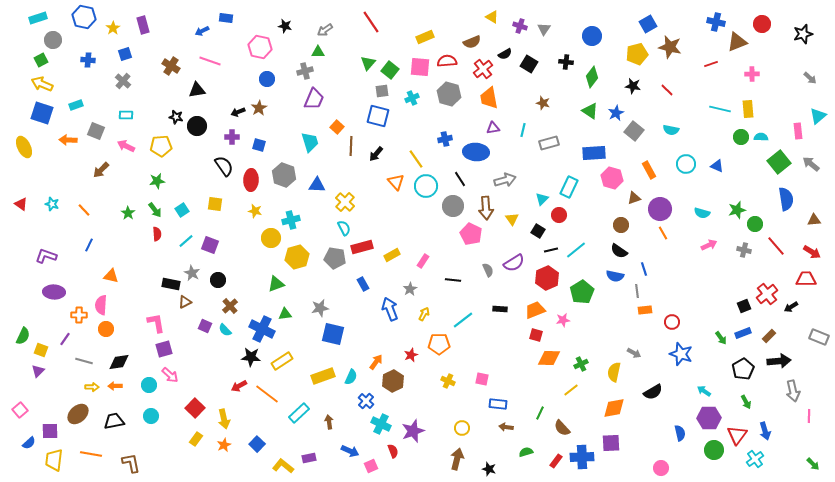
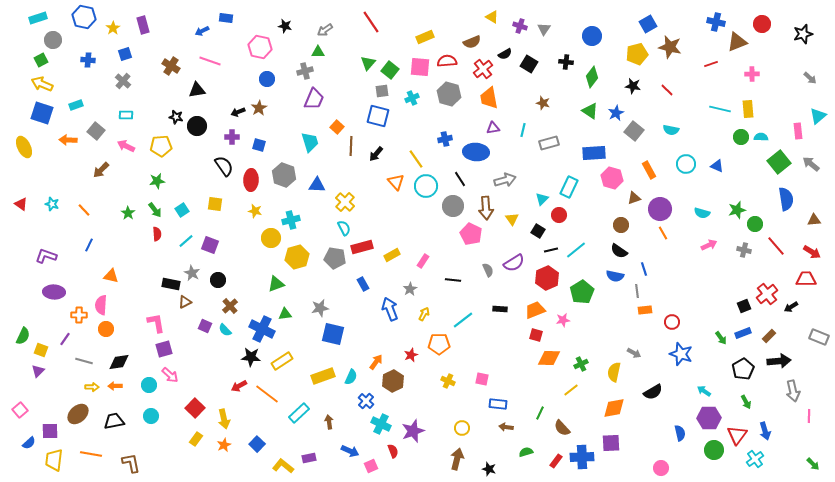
gray square at (96, 131): rotated 18 degrees clockwise
